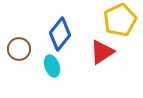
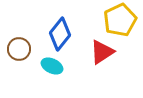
cyan ellipse: rotated 45 degrees counterclockwise
